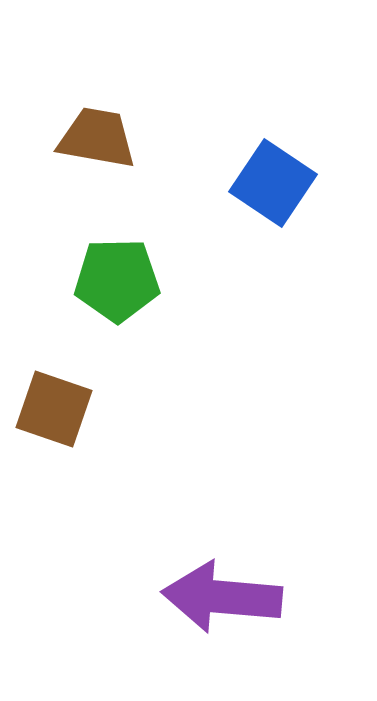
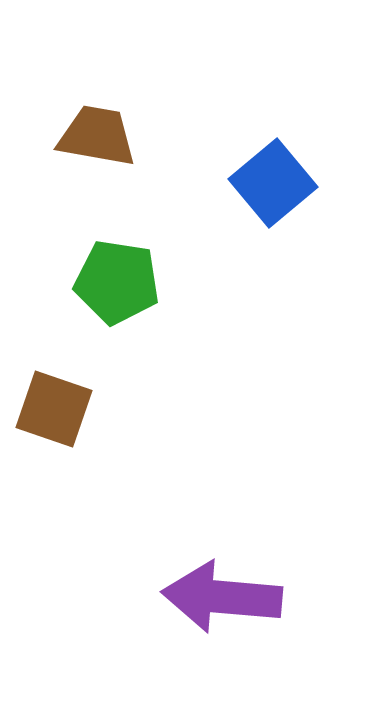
brown trapezoid: moved 2 px up
blue square: rotated 16 degrees clockwise
green pentagon: moved 2 px down; rotated 10 degrees clockwise
